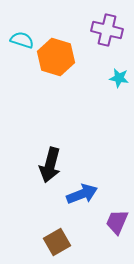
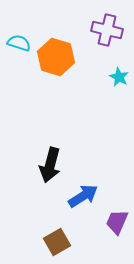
cyan semicircle: moved 3 px left, 3 px down
cyan star: moved 1 px up; rotated 18 degrees clockwise
blue arrow: moved 1 px right, 2 px down; rotated 12 degrees counterclockwise
